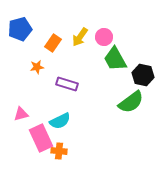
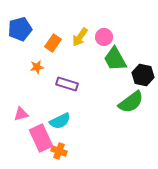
orange cross: rotated 14 degrees clockwise
